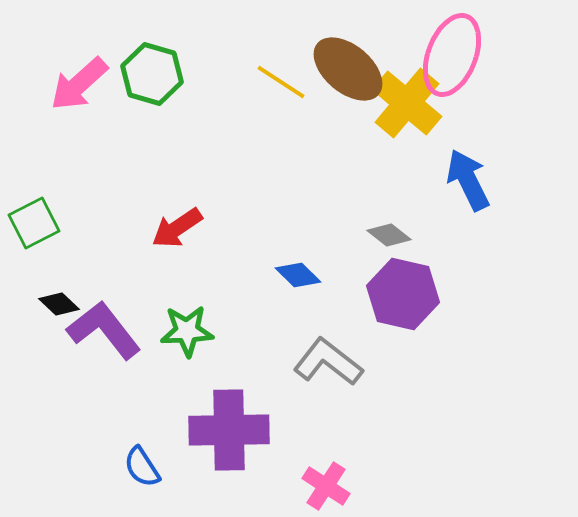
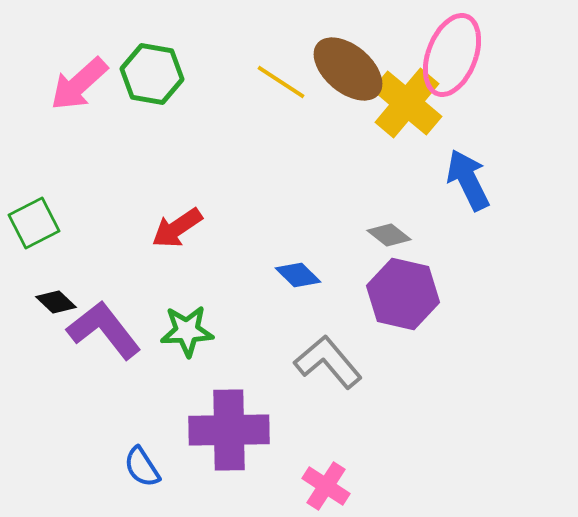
green hexagon: rotated 6 degrees counterclockwise
black diamond: moved 3 px left, 2 px up
gray L-shape: rotated 12 degrees clockwise
